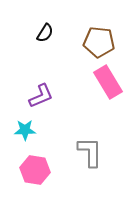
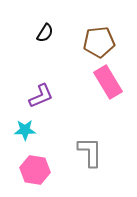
brown pentagon: rotated 12 degrees counterclockwise
